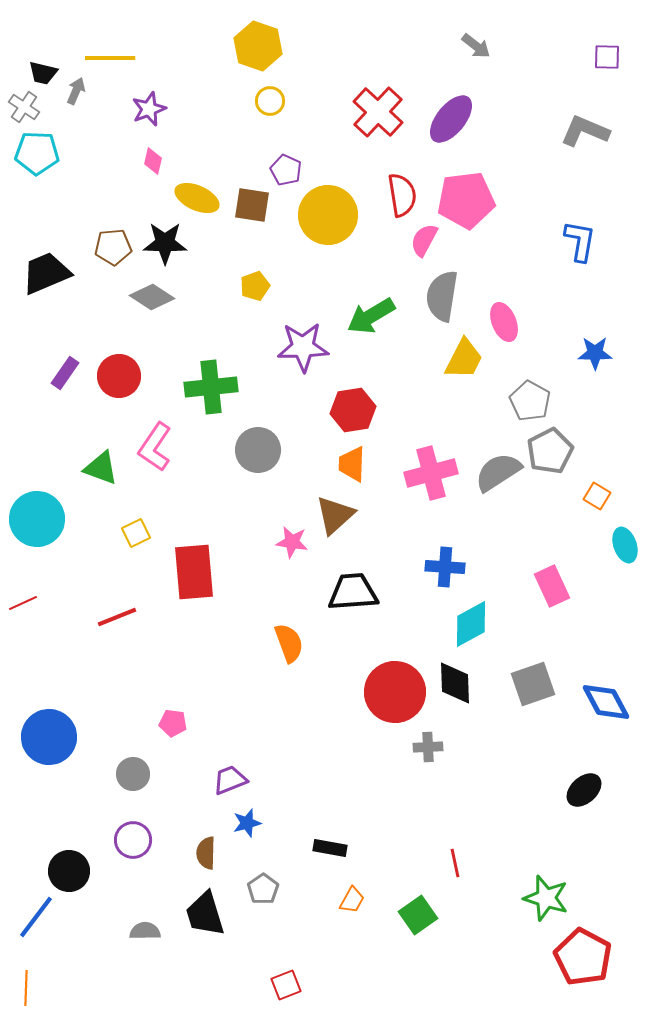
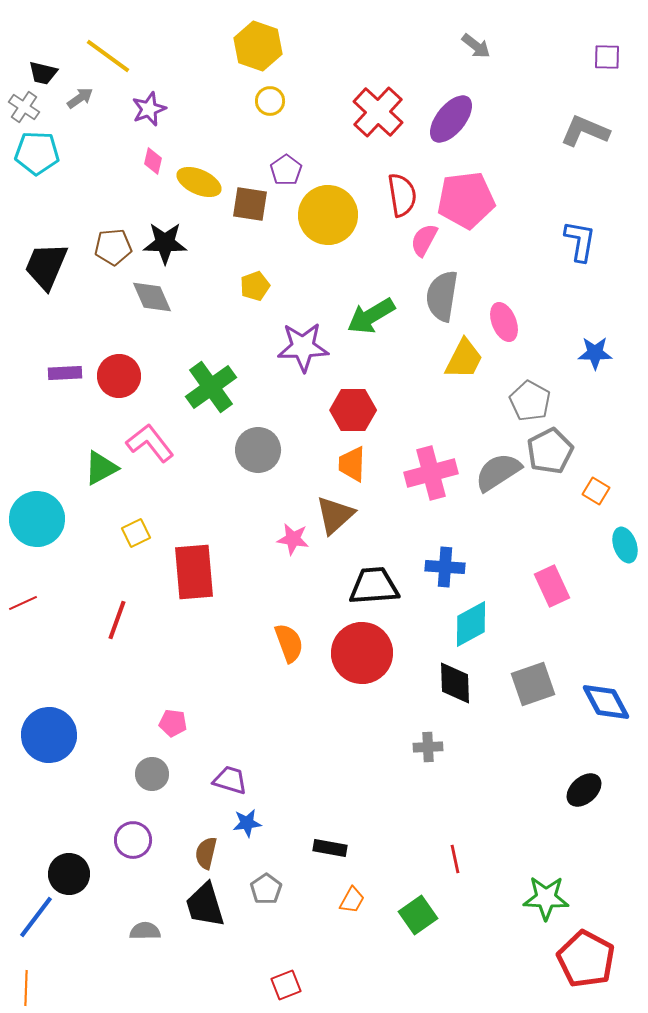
yellow line at (110, 58): moved 2 px left, 2 px up; rotated 36 degrees clockwise
gray arrow at (76, 91): moved 4 px right, 7 px down; rotated 32 degrees clockwise
purple pentagon at (286, 170): rotated 12 degrees clockwise
yellow ellipse at (197, 198): moved 2 px right, 16 px up
brown square at (252, 205): moved 2 px left, 1 px up
black trapezoid at (46, 273): moved 7 px up; rotated 44 degrees counterclockwise
gray diamond at (152, 297): rotated 33 degrees clockwise
purple rectangle at (65, 373): rotated 52 degrees clockwise
green cross at (211, 387): rotated 30 degrees counterclockwise
red hexagon at (353, 410): rotated 9 degrees clockwise
pink L-shape at (155, 447): moved 5 px left, 4 px up; rotated 108 degrees clockwise
green triangle at (101, 468): rotated 48 degrees counterclockwise
orange square at (597, 496): moved 1 px left, 5 px up
pink star at (292, 542): moved 1 px right, 3 px up
black trapezoid at (353, 592): moved 21 px right, 6 px up
red line at (117, 617): moved 3 px down; rotated 48 degrees counterclockwise
red circle at (395, 692): moved 33 px left, 39 px up
blue circle at (49, 737): moved 2 px up
gray circle at (133, 774): moved 19 px right
purple trapezoid at (230, 780): rotated 39 degrees clockwise
blue star at (247, 823): rotated 8 degrees clockwise
brown semicircle at (206, 853): rotated 12 degrees clockwise
red line at (455, 863): moved 4 px up
black circle at (69, 871): moved 3 px down
gray pentagon at (263, 889): moved 3 px right
green star at (546, 898): rotated 15 degrees counterclockwise
black trapezoid at (205, 914): moved 9 px up
red pentagon at (583, 957): moved 3 px right, 2 px down
